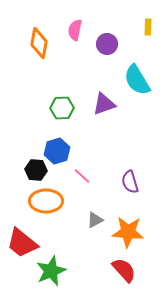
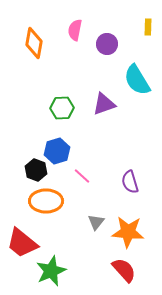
orange diamond: moved 5 px left
black hexagon: rotated 15 degrees clockwise
gray triangle: moved 1 px right, 2 px down; rotated 24 degrees counterclockwise
